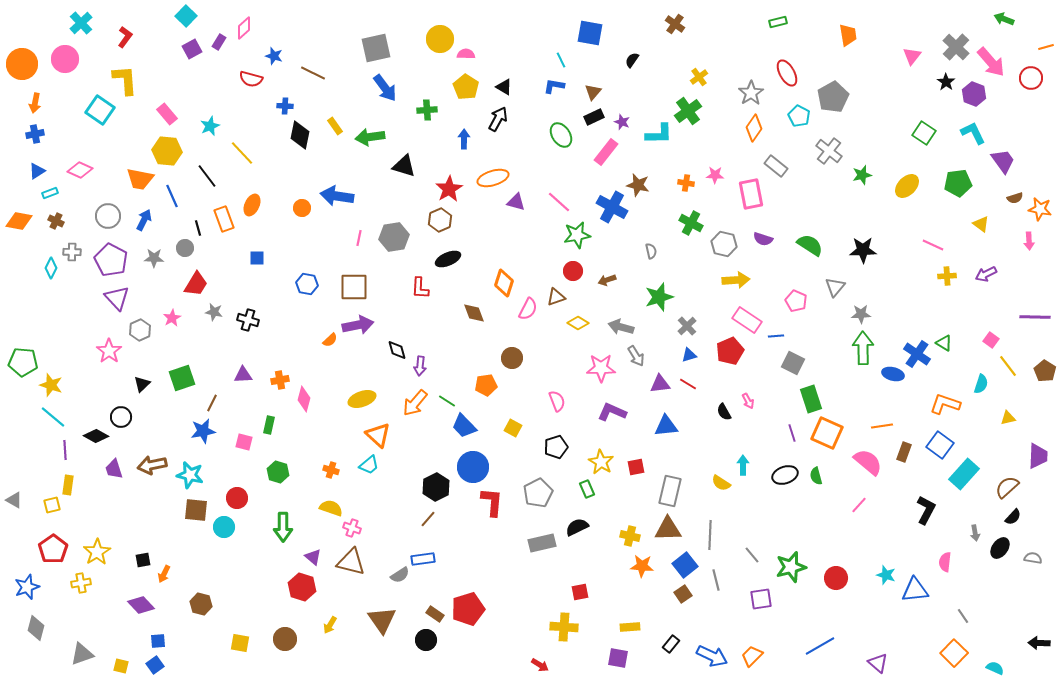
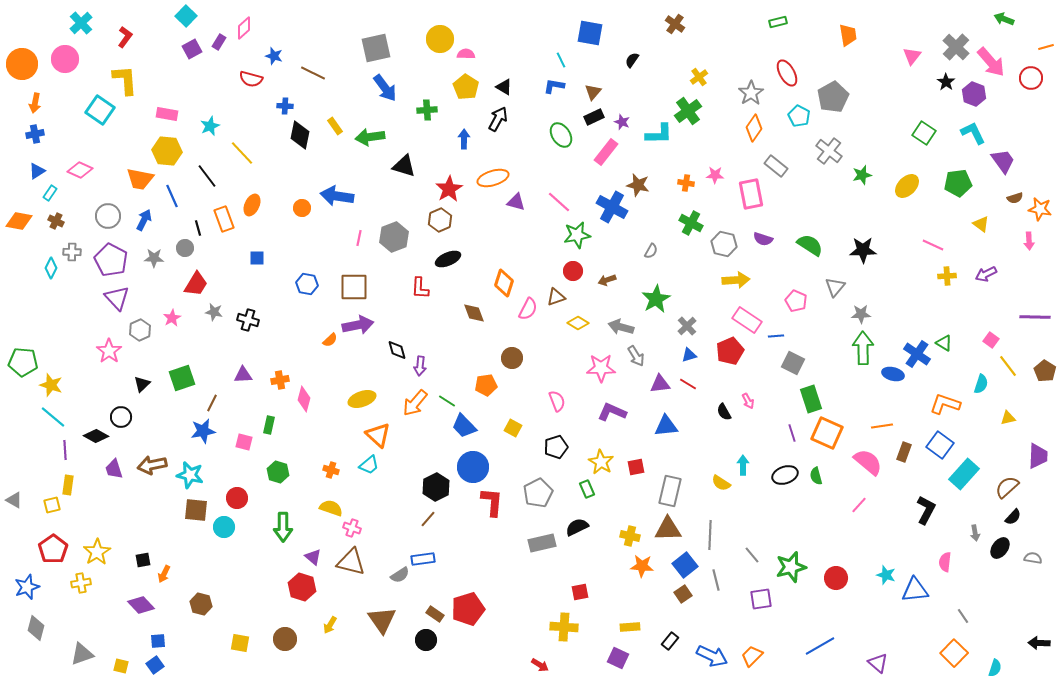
pink rectangle at (167, 114): rotated 40 degrees counterclockwise
cyan rectangle at (50, 193): rotated 35 degrees counterclockwise
gray hexagon at (394, 237): rotated 12 degrees counterclockwise
gray semicircle at (651, 251): rotated 42 degrees clockwise
green star at (659, 297): moved 3 px left, 2 px down; rotated 12 degrees counterclockwise
black rectangle at (671, 644): moved 1 px left, 3 px up
purple square at (618, 658): rotated 15 degrees clockwise
cyan semicircle at (995, 668): rotated 84 degrees clockwise
